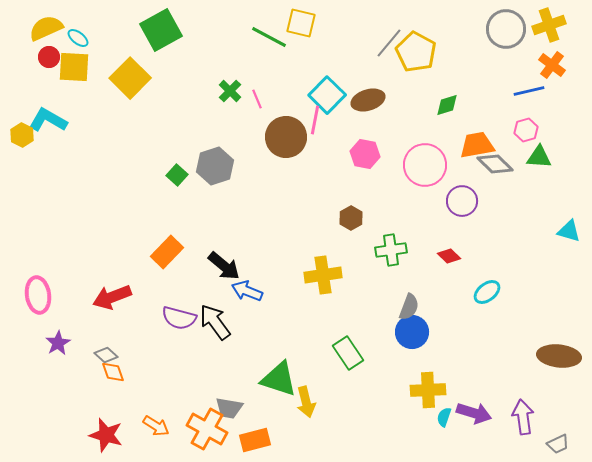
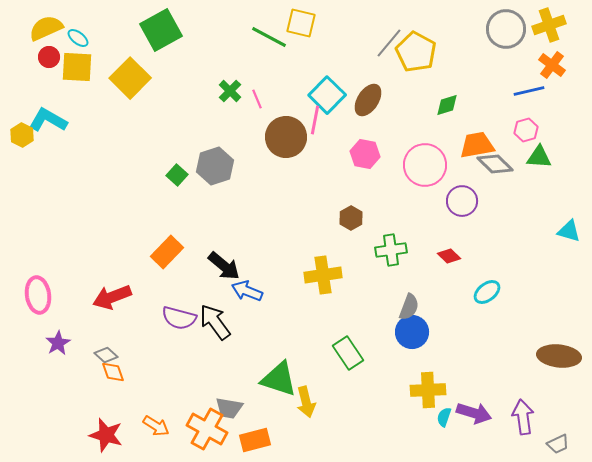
yellow square at (74, 67): moved 3 px right
brown ellipse at (368, 100): rotated 40 degrees counterclockwise
